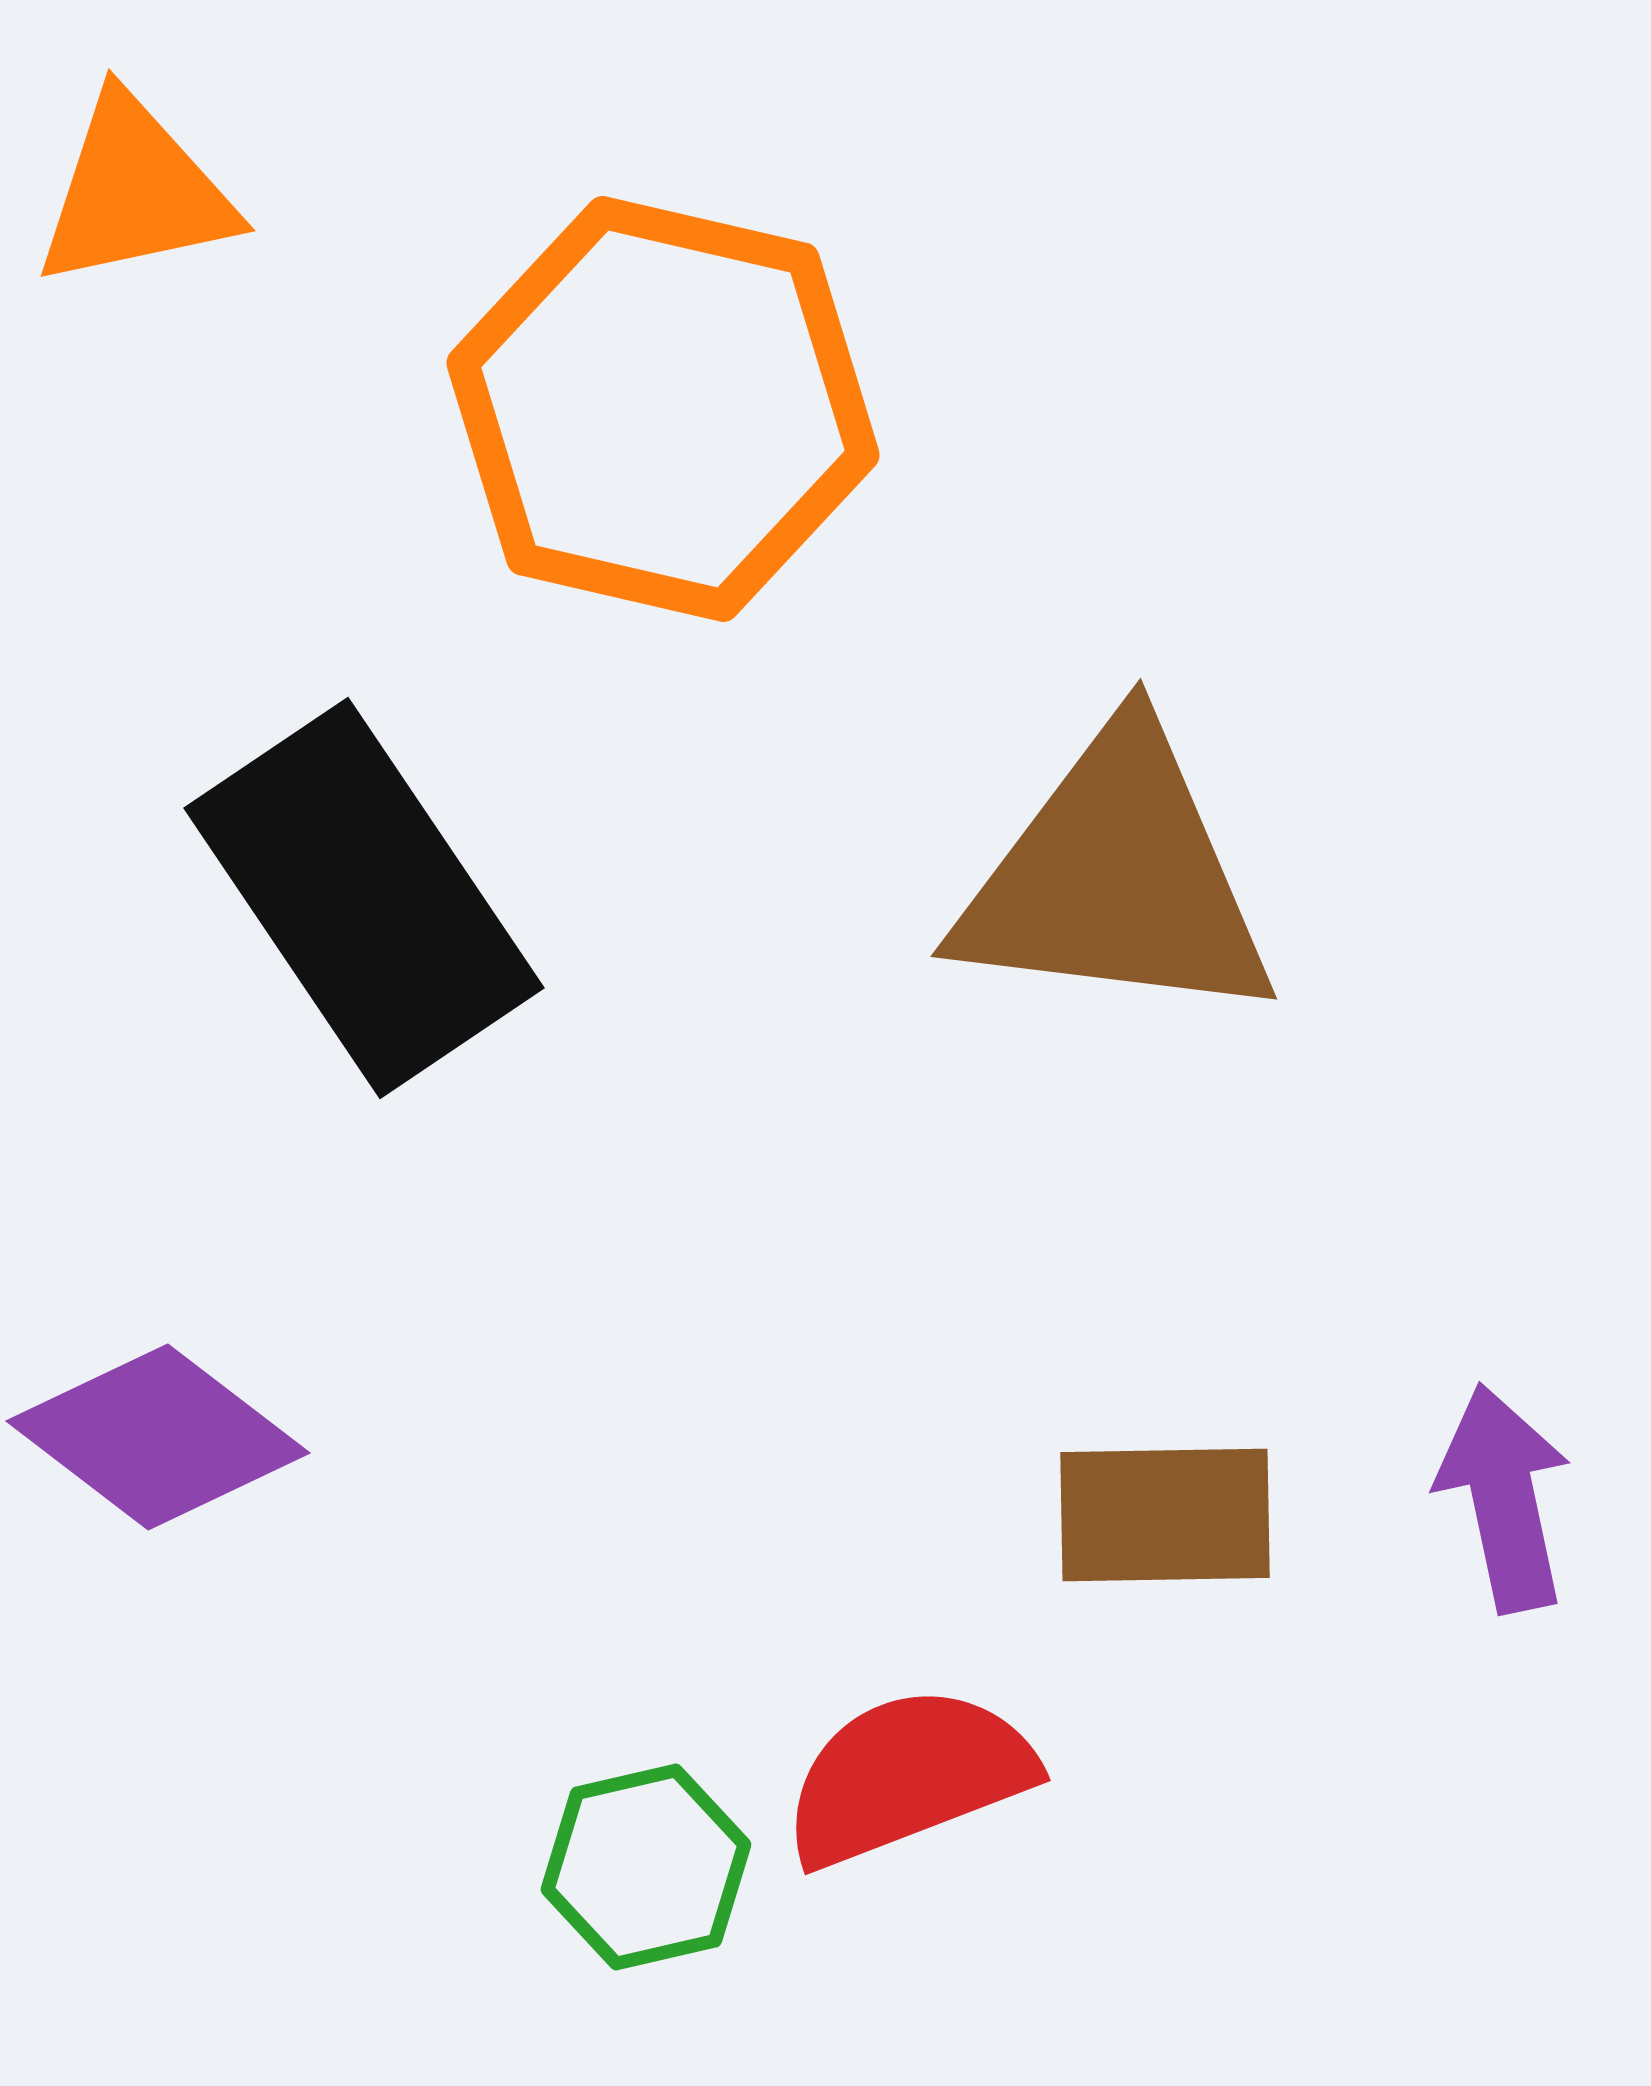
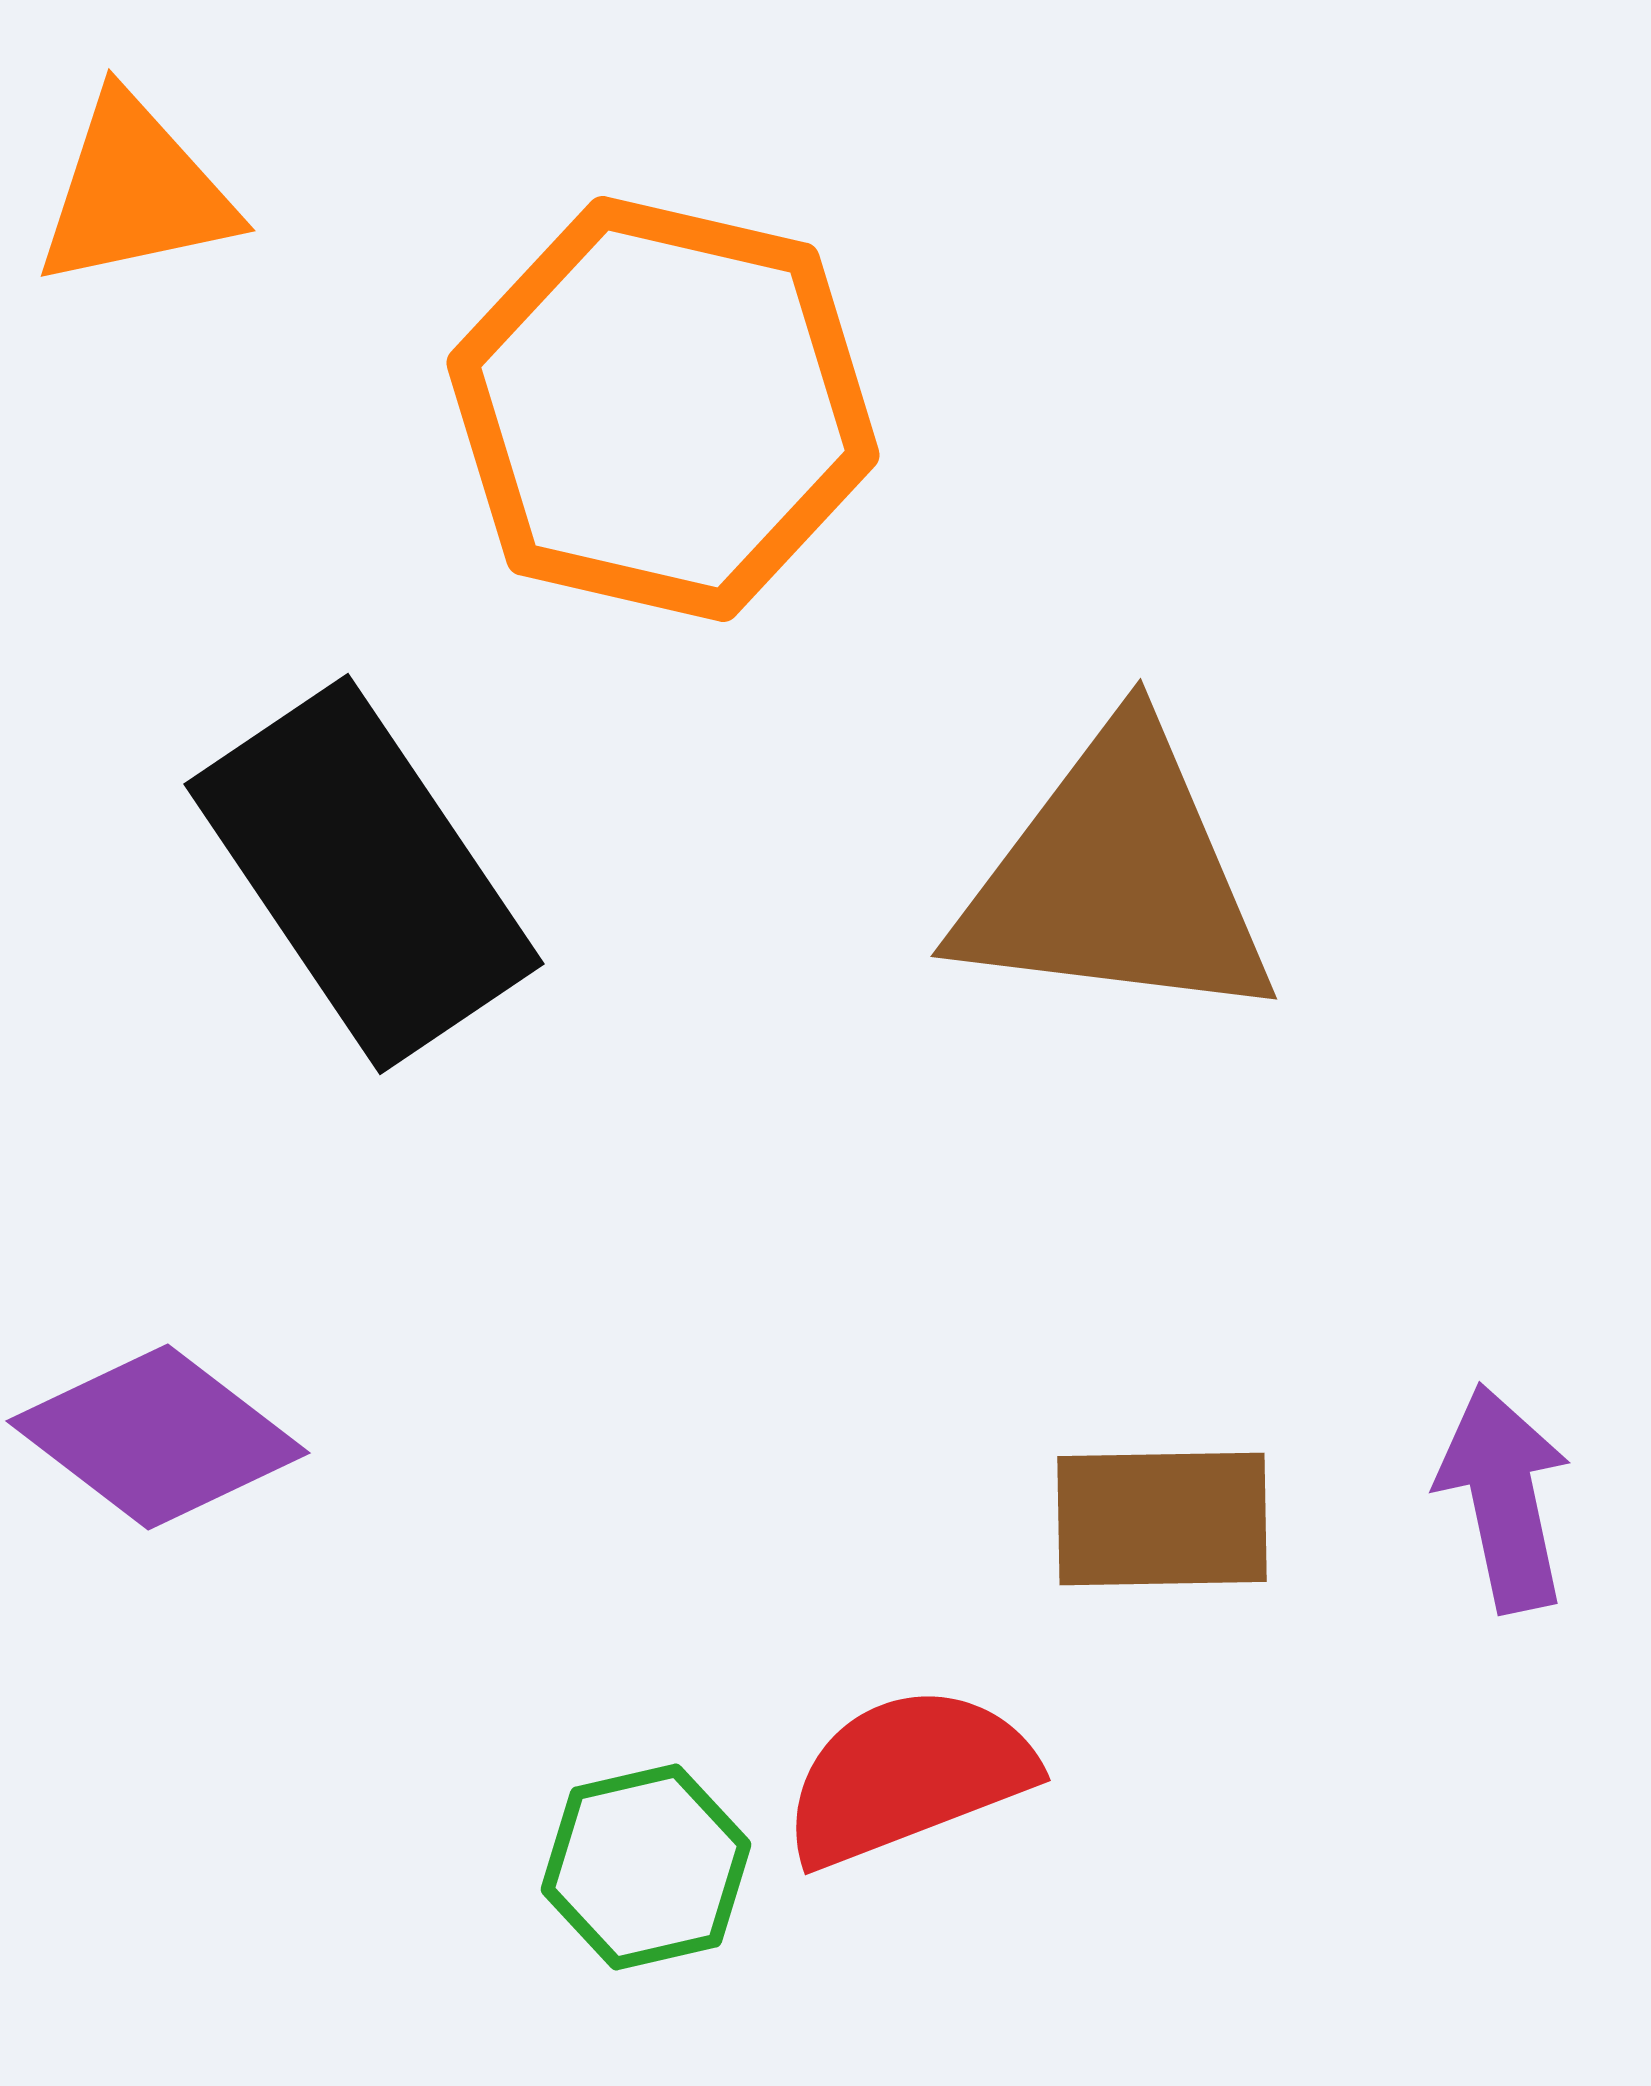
black rectangle: moved 24 px up
brown rectangle: moved 3 px left, 4 px down
